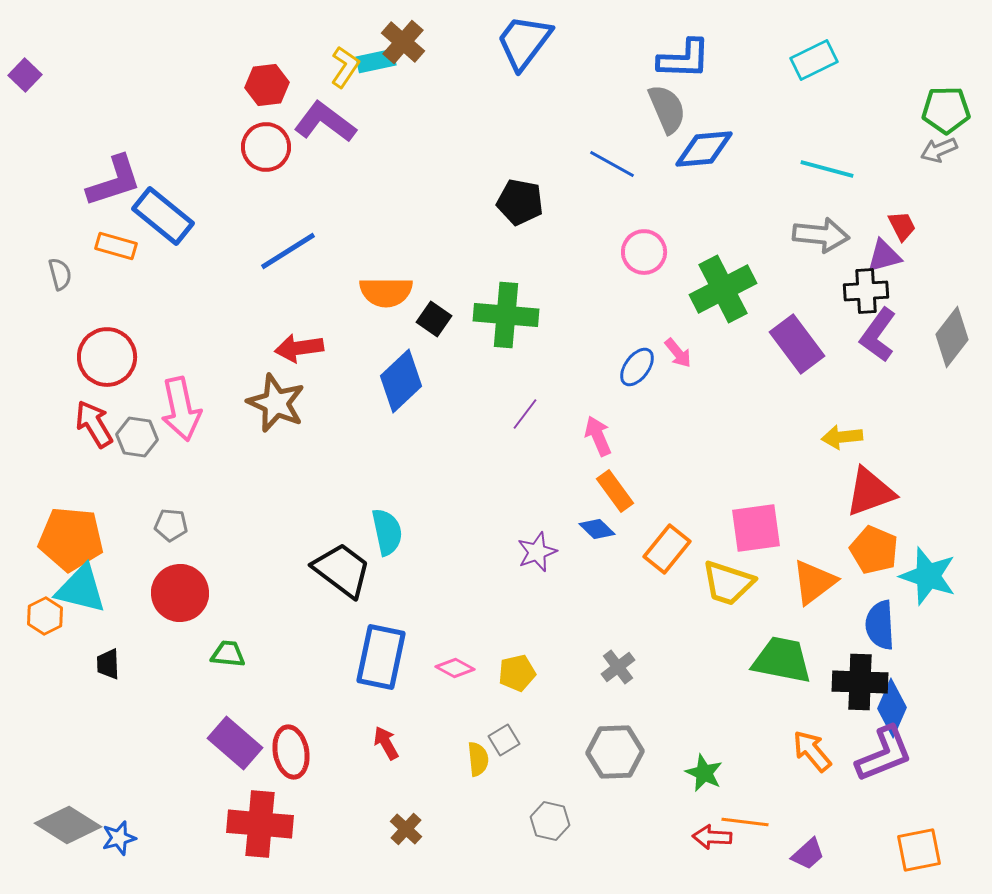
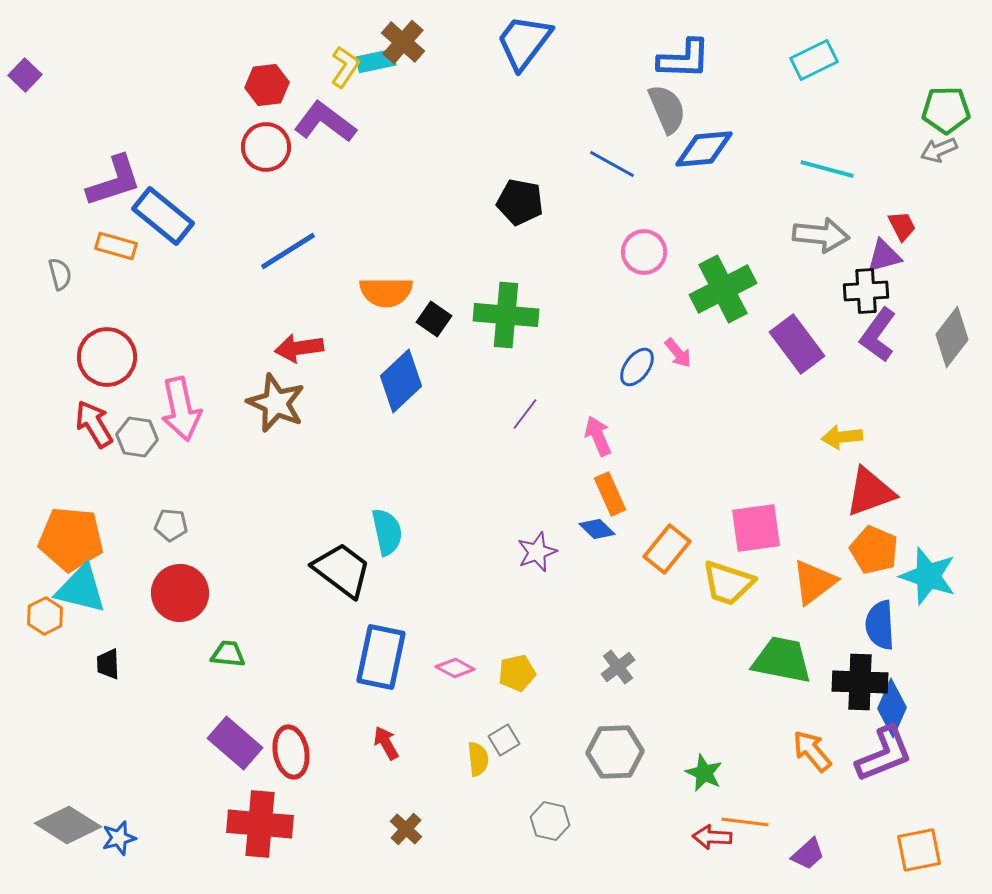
orange rectangle at (615, 491): moved 5 px left, 3 px down; rotated 12 degrees clockwise
